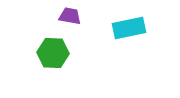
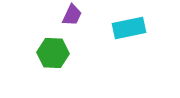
purple trapezoid: moved 2 px right, 1 px up; rotated 105 degrees clockwise
